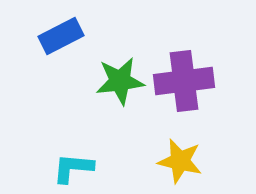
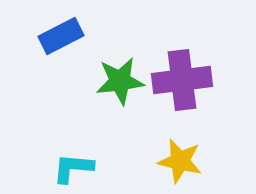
purple cross: moved 2 px left, 1 px up
